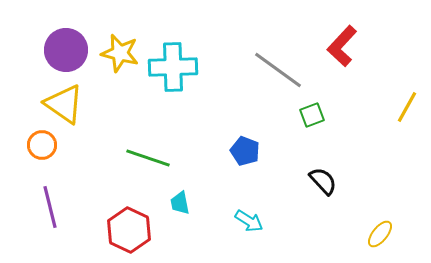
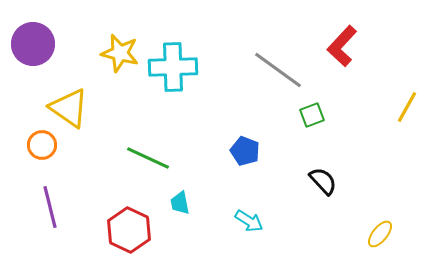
purple circle: moved 33 px left, 6 px up
yellow triangle: moved 5 px right, 4 px down
green line: rotated 6 degrees clockwise
